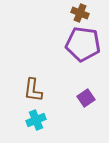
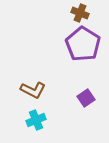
purple pentagon: rotated 24 degrees clockwise
brown L-shape: rotated 70 degrees counterclockwise
